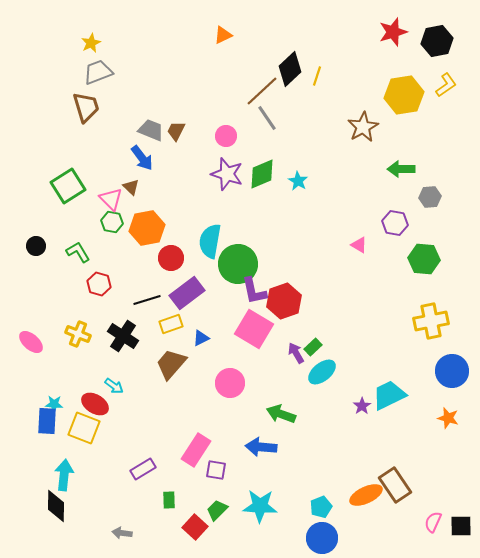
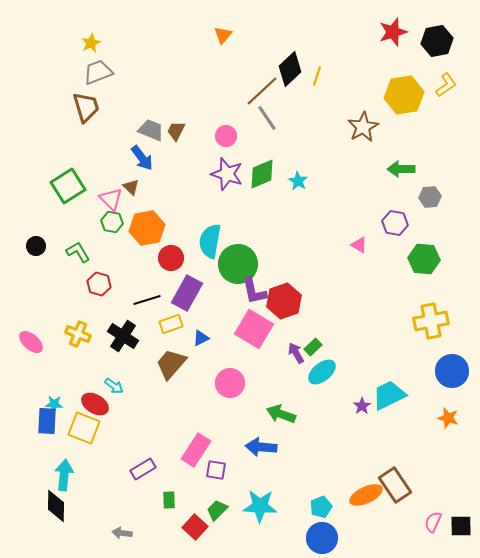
orange triangle at (223, 35): rotated 24 degrees counterclockwise
purple rectangle at (187, 293): rotated 24 degrees counterclockwise
